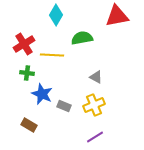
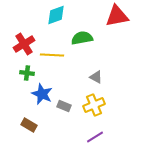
cyan diamond: rotated 40 degrees clockwise
